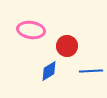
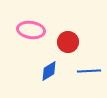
red circle: moved 1 px right, 4 px up
blue line: moved 2 px left
